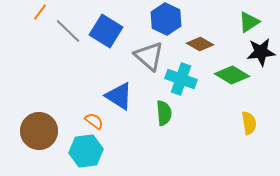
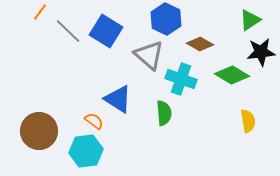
green triangle: moved 1 px right, 2 px up
gray triangle: moved 1 px up
blue triangle: moved 1 px left, 3 px down
yellow semicircle: moved 1 px left, 2 px up
